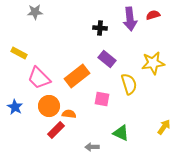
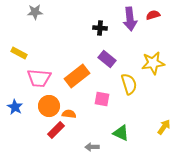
pink trapezoid: rotated 40 degrees counterclockwise
